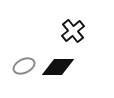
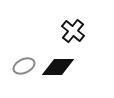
black cross: rotated 10 degrees counterclockwise
